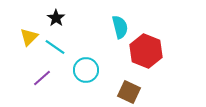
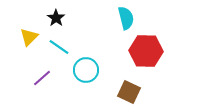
cyan semicircle: moved 6 px right, 9 px up
cyan line: moved 4 px right
red hexagon: rotated 20 degrees counterclockwise
